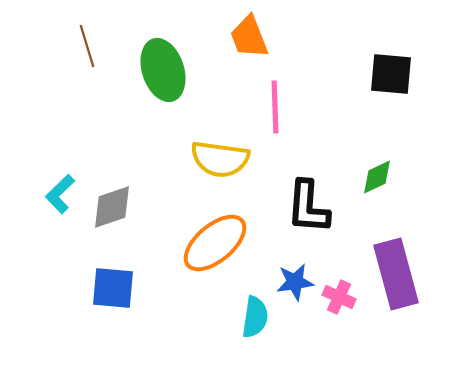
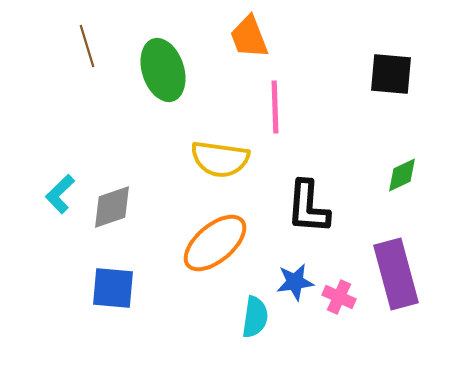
green diamond: moved 25 px right, 2 px up
